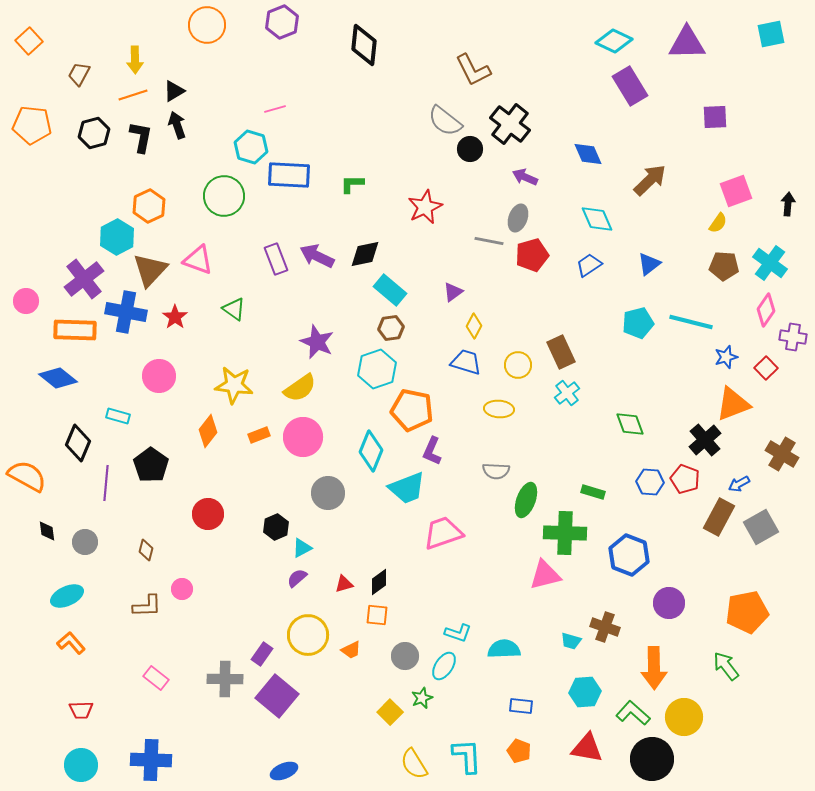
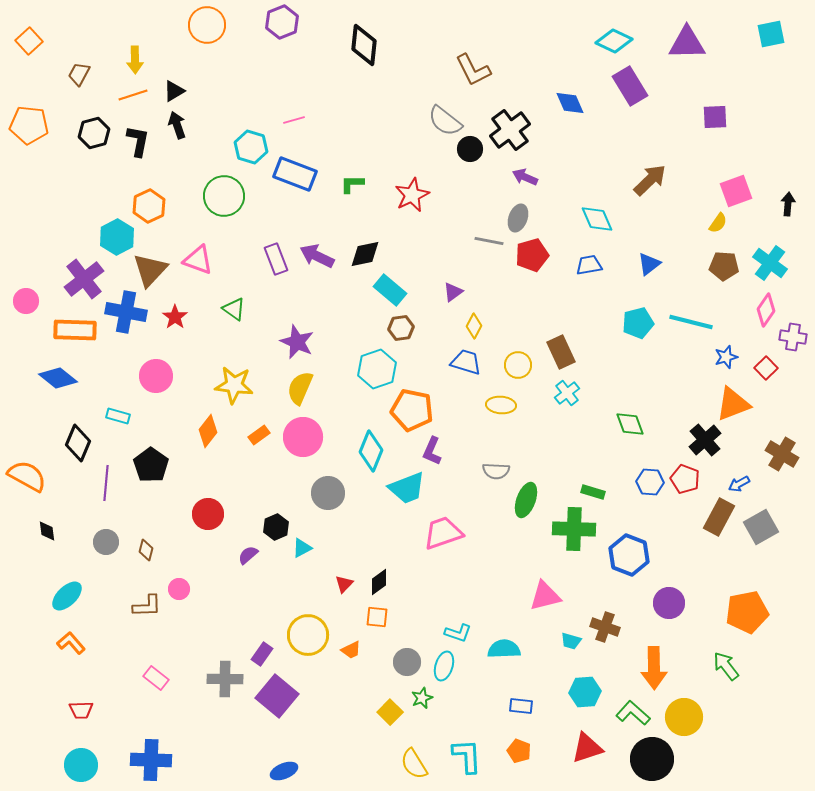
pink line at (275, 109): moved 19 px right, 11 px down
black cross at (510, 124): moved 6 px down; rotated 15 degrees clockwise
orange pentagon at (32, 125): moved 3 px left
black L-shape at (141, 137): moved 3 px left, 4 px down
blue diamond at (588, 154): moved 18 px left, 51 px up
blue rectangle at (289, 175): moved 6 px right, 1 px up; rotated 18 degrees clockwise
red star at (425, 207): moved 13 px left, 12 px up
blue trapezoid at (589, 265): rotated 24 degrees clockwise
brown hexagon at (391, 328): moved 10 px right
purple star at (317, 342): moved 20 px left
pink circle at (159, 376): moved 3 px left
yellow semicircle at (300, 388): rotated 148 degrees clockwise
yellow ellipse at (499, 409): moved 2 px right, 4 px up
orange rectangle at (259, 435): rotated 15 degrees counterclockwise
green cross at (565, 533): moved 9 px right, 4 px up
gray circle at (85, 542): moved 21 px right
pink triangle at (545, 575): moved 21 px down
purple semicircle at (297, 578): moved 49 px left, 23 px up
red triangle at (344, 584): rotated 30 degrees counterclockwise
pink circle at (182, 589): moved 3 px left
cyan ellipse at (67, 596): rotated 20 degrees counterclockwise
orange square at (377, 615): moved 2 px down
gray circle at (405, 656): moved 2 px right, 6 px down
cyan ellipse at (444, 666): rotated 16 degrees counterclockwise
red triangle at (587, 748): rotated 28 degrees counterclockwise
